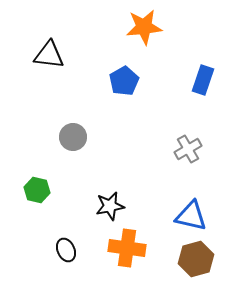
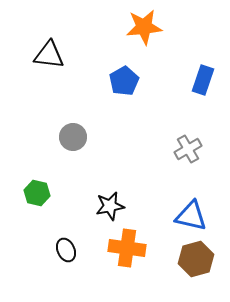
green hexagon: moved 3 px down
